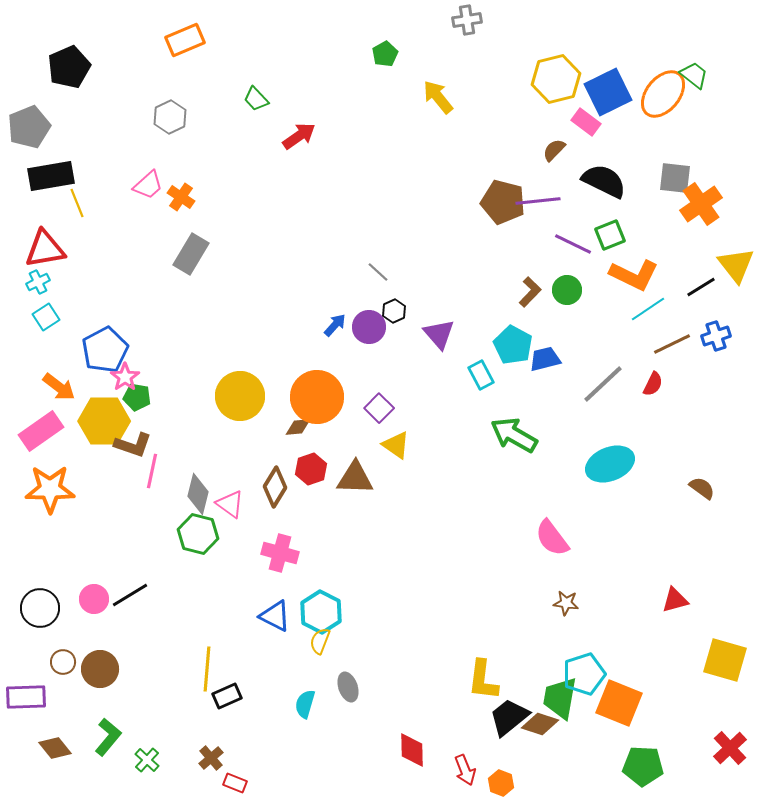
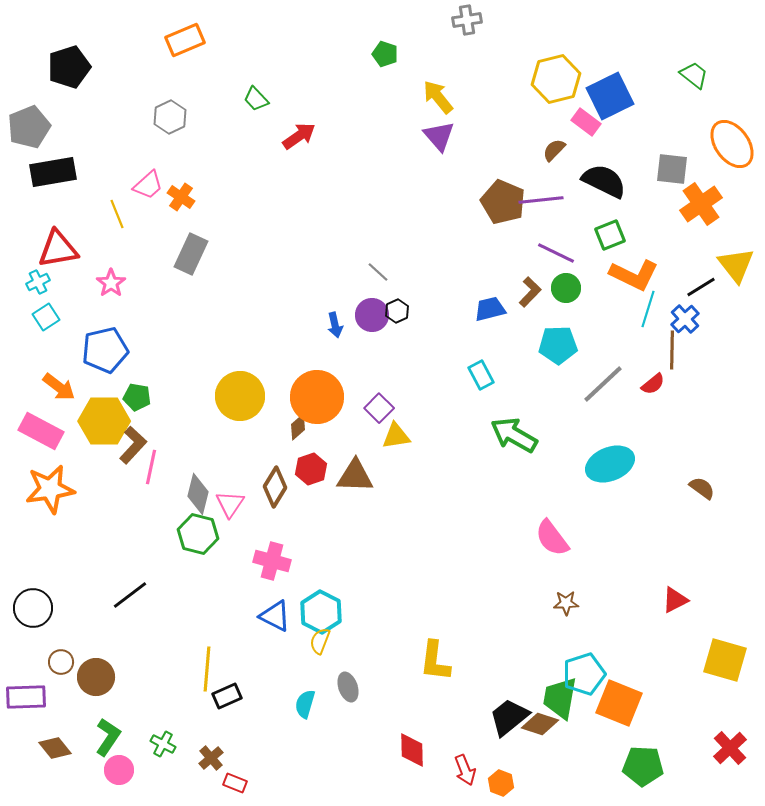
green pentagon at (385, 54): rotated 25 degrees counterclockwise
black pentagon at (69, 67): rotated 6 degrees clockwise
blue square at (608, 92): moved 2 px right, 4 px down
orange ellipse at (663, 94): moved 69 px right, 50 px down; rotated 75 degrees counterclockwise
black rectangle at (51, 176): moved 2 px right, 4 px up
gray square at (675, 178): moved 3 px left, 9 px up
purple line at (538, 201): moved 3 px right, 1 px up
brown pentagon at (503, 202): rotated 9 degrees clockwise
yellow line at (77, 203): moved 40 px right, 11 px down
purple line at (573, 244): moved 17 px left, 9 px down
red triangle at (45, 249): moved 13 px right
gray rectangle at (191, 254): rotated 6 degrees counterclockwise
green circle at (567, 290): moved 1 px left, 2 px up
cyan line at (648, 309): rotated 39 degrees counterclockwise
black hexagon at (394, 311): moved 3 px right
blue arrow at (335, 325): rotated 125 degrees clockwise
purple circle at (369, 327): moved 3 px right, 12 px up
purple triangle at (439, 334): moved 198 px up
blue cross at (716, 336): moved 31 px left, 17 px up; rotated 24 degrees counterclockwise
brown line at (672, 344): moved 6 px down; rotated 63 degrees counterclockwise
cyan pentagon at (513, 345): moved 45 px right; rotated 30 degrees counterclockwise
blue pentagon at (105, 350): rotated 15 degrees clockwise
blue trapezoid at (545, 359): moved 55 px left, 50 px up
pink star at (125, 377): moved 14 px left, 94 px up
red semicircle at (653, 384): rotated 25 degrees clockwise
brown diamond at (298, 427): rotated 36 degrees counterclockwise
pink rectangle at (41, 431): rotated 63 degrees clockwise
brown L-shape at (133, 445): rotated 66 degrees counterclockwise
yellow triangle at (396, 445): moved 9 px up; rotated 44 degrees counterclockwise
pink line at (152, 471): moved 1 px left, 4 px up
brown triangle at (355, 478): moved 2 px up
orange star at (50, 489): rotated 9 degrees counterclockwise
pink triangle at (230, 504): rotated 28 degrees clockwise
pink cross at (280, 553): moved 8 px left, 8 px down
black line at (130, 595): rotated 6 degrees counterclockwise
pink circle at (94, 599): moved 25 px right, 171 px down
red triangle at (675, 600): rotated 12 degrees counterclockwise
brown star at (566, 603): rotated 10 degrees counterclockwise
black circle at (40, 608): moved 7 px left
brown circle at (63, 662): moved 2 px left
brown circle at (100, 669): moved 4 px left, 8 px down
yellow L-shape at (483, 680): moved 48 px left, 19 px up
green L-shape at (108, 737): rotated 6 degrees counterclockwise
green cross at (147, 760): moved 16 px right, 16 px up; rotated 15 degrees counterclockwise
